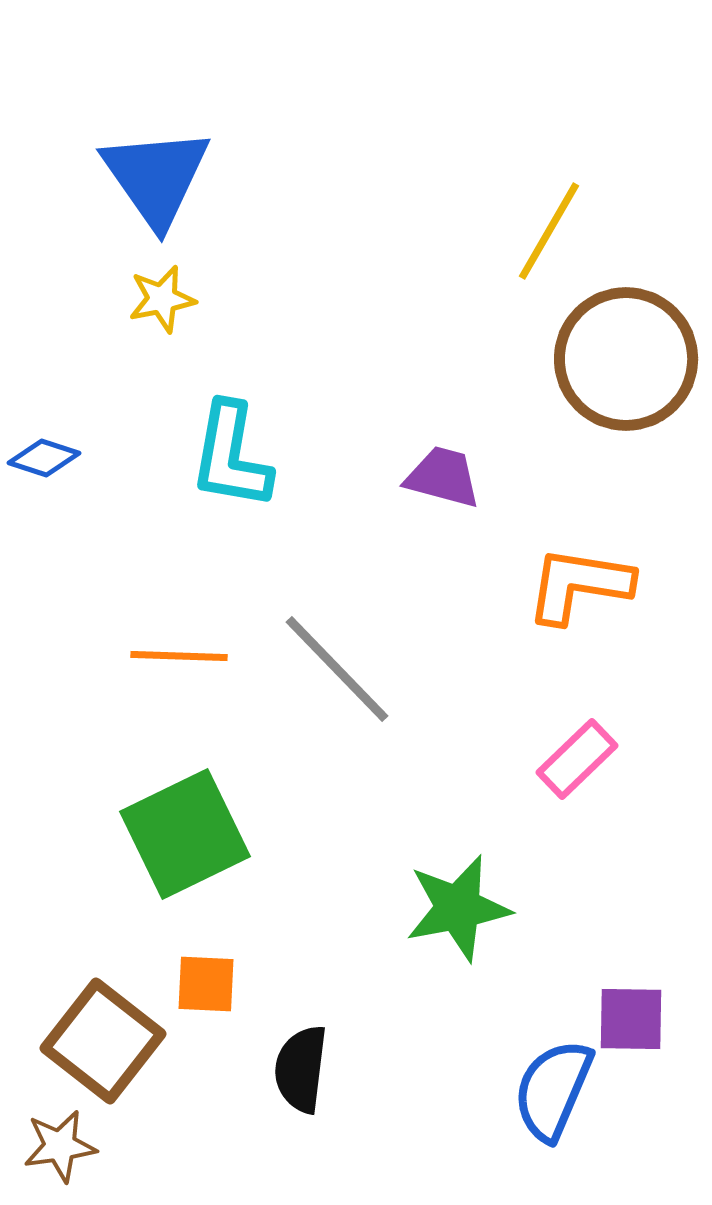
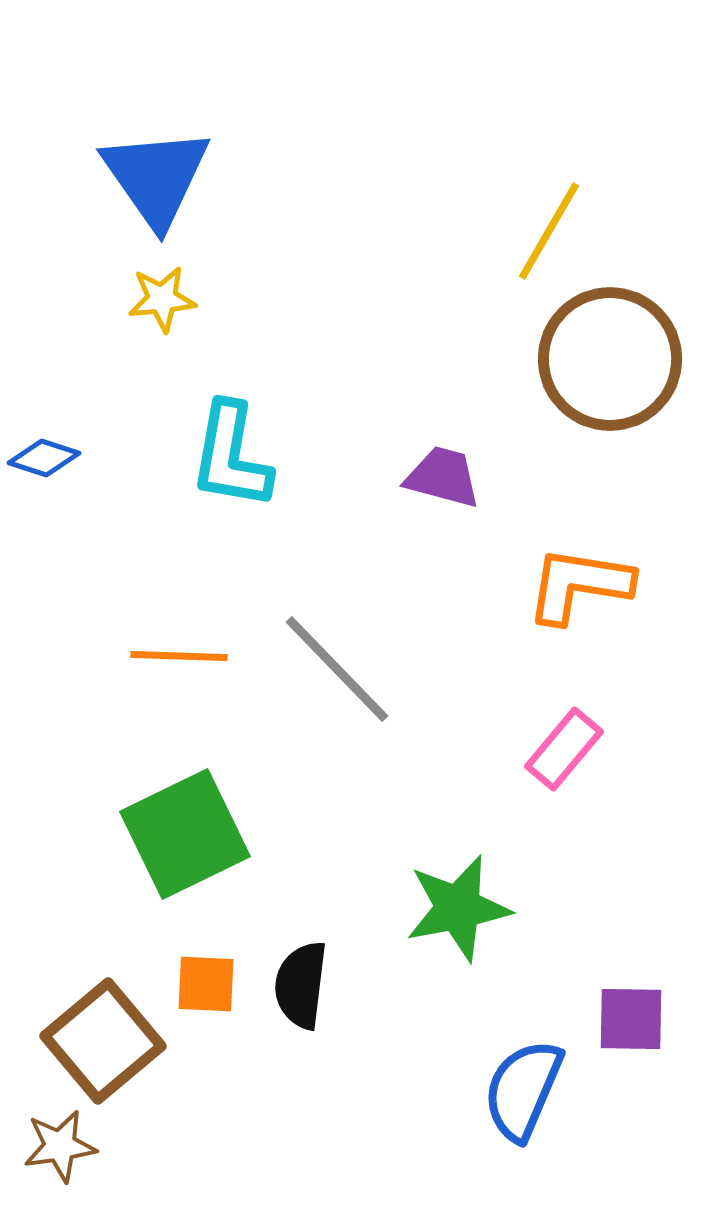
yellow star: rotated 6 degrees clockwise
brown circle: moved 16 px left
pink rectangle: moved 13 px left, 10 px up; rotated 6 degrees counterclockwise
brown square: rotated 12 degrees clockwise
black semicircle: moved 84 px up
blue semicircle: moved 30 px left
